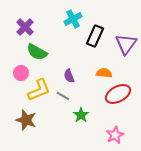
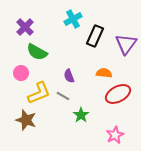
yellow L-shape: moved 3 px down
